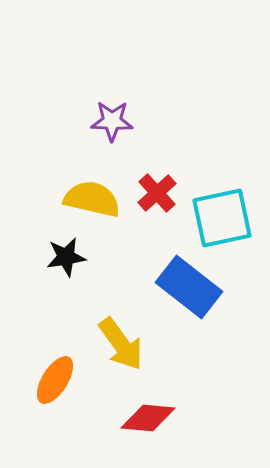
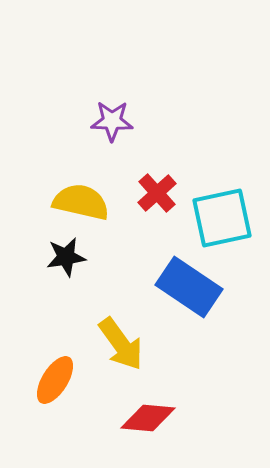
yellow semicircle: moved 11 px left, 3 px down
blue rectangle: rotated 4 degrees counterclockwise
